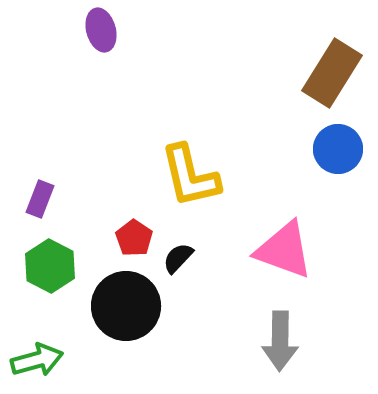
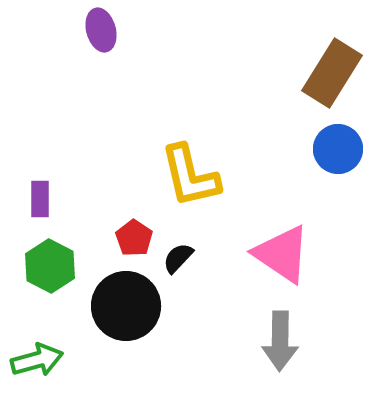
purple rectangle: rotated 21 degrees counterclockwise
pink triangle: moved 2 px left, 4 px down; rotated 14 degrees clockwise
